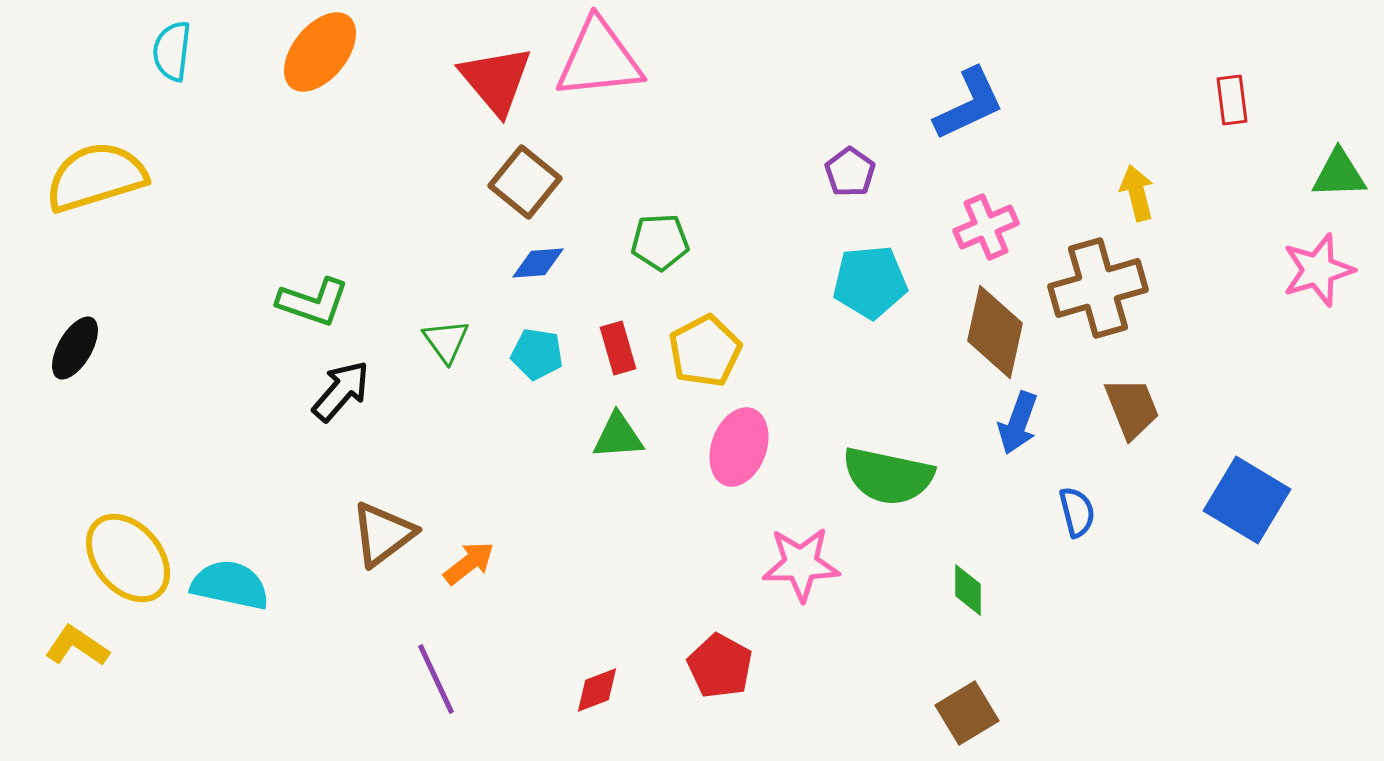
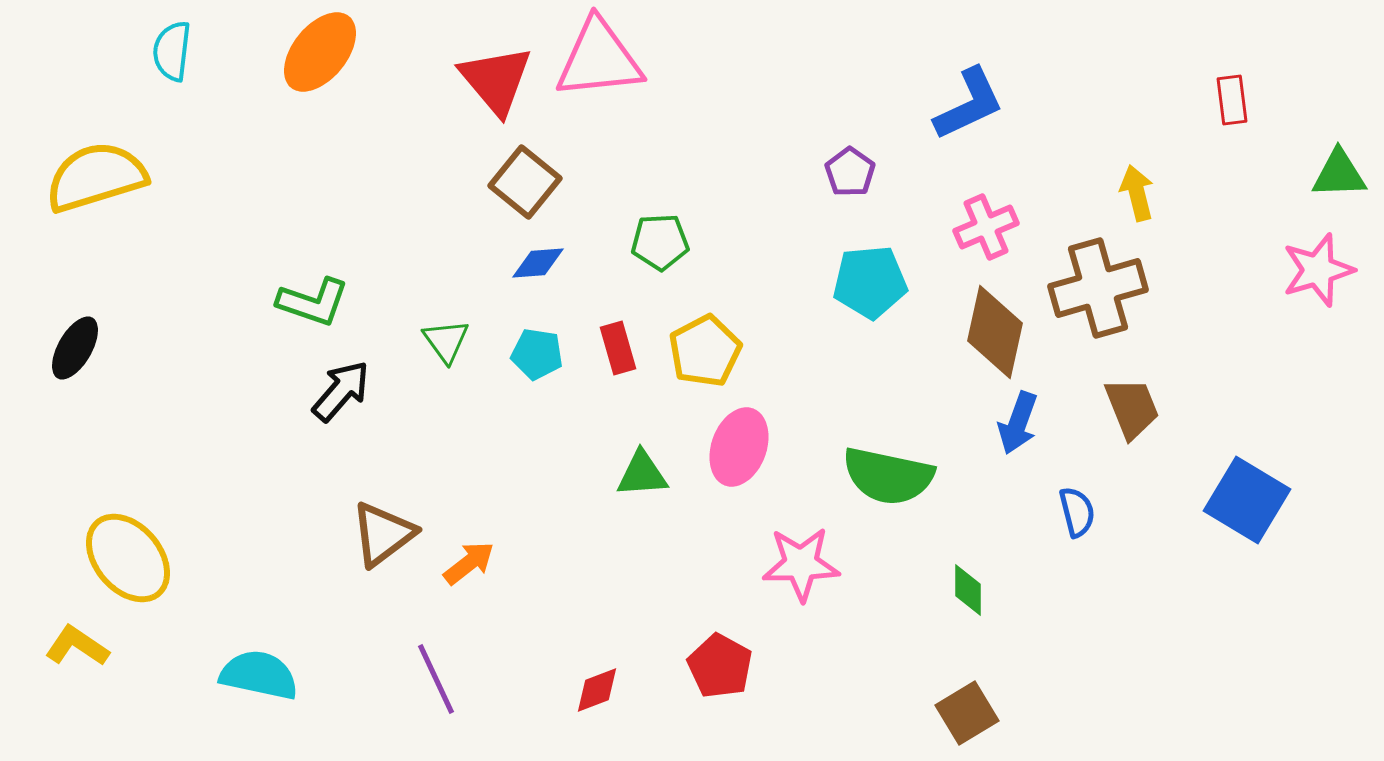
green triangle at (618, 436): moved 24 px right, 38 px down
cyan semicircle at (230, 585): moved 29 px right, 90 px down
